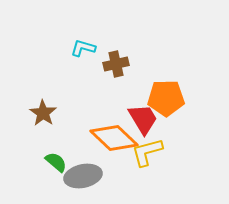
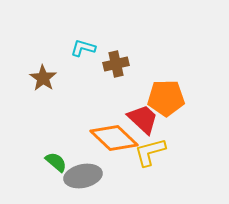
brown star: moved 35 px up
red trapezoid: rotated 16 degrees counterclockwise
yellow L-shape: moved 3 px right
